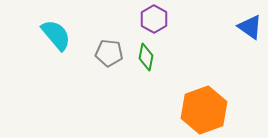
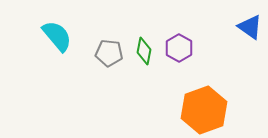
purple hexagon: moved 25 px right, 29 px down
cyan semicircle: moved 1 px right, 1 px down
green diamond: moved 2 px left, 6 px up
